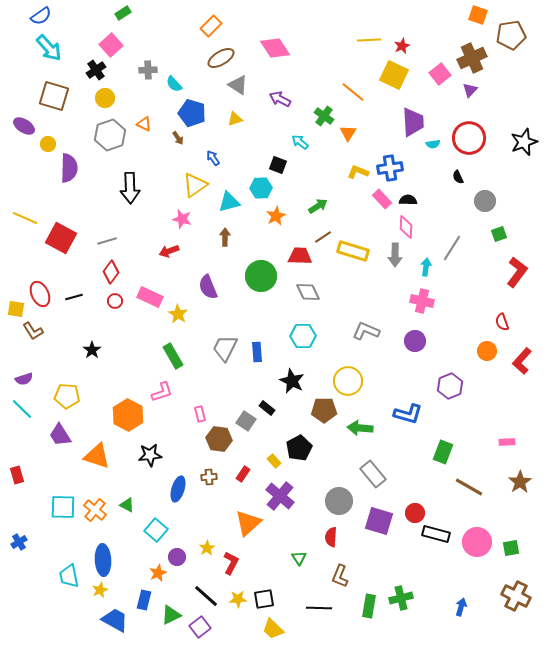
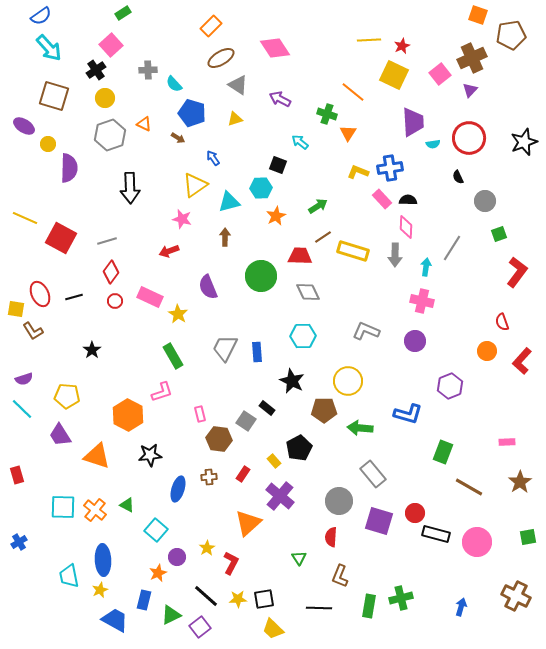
green cross at (324, 116): moved 3 px right, 2 px up; rotated 18 degrees counterclockwise
brown arrow at (178, 138): rotated 24 degrees counterclockwise
green square at (511, 548): moved 17 px right, 11 px up
